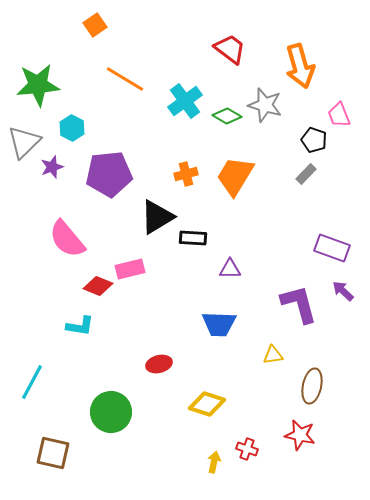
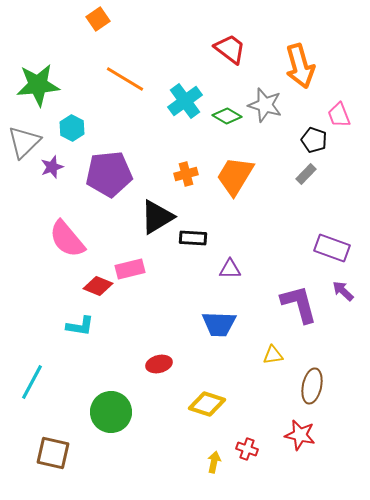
orange square: moved 3 px right, 6 px up
